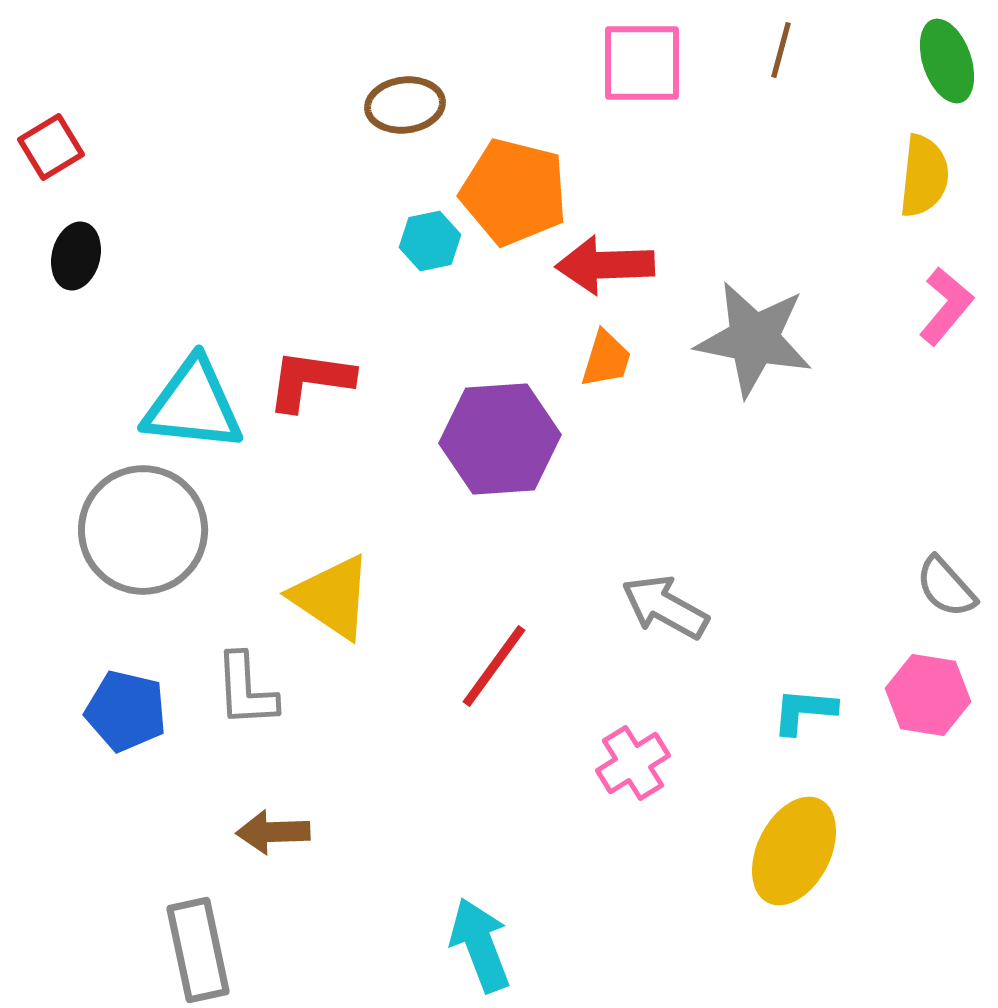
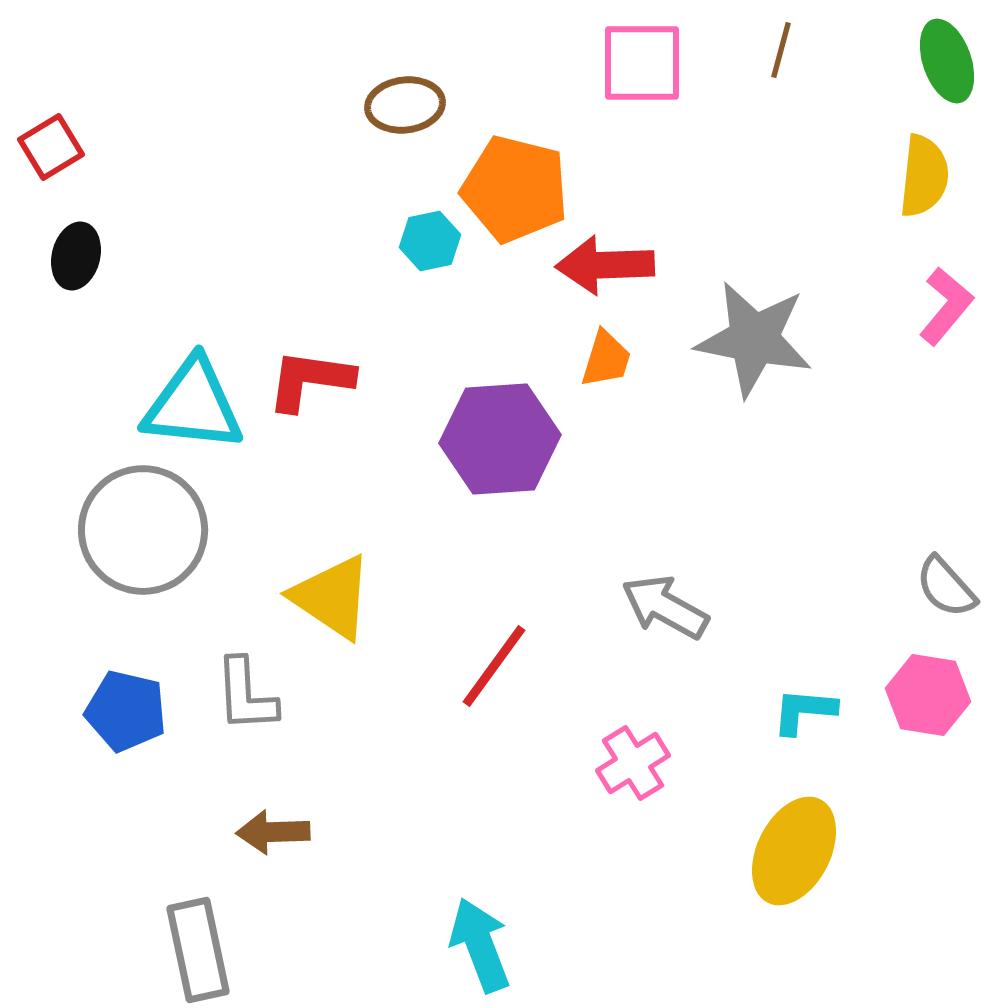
orange pentagon: moved 1 px right, 3 px up
gray L-shape: moved 5 px down
